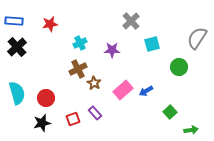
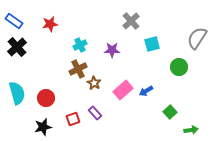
blue rectangle: rotated 30 degrees clockwise
cyan cross: moved 2 px down
black star: moved 1 px right, 4 px down
